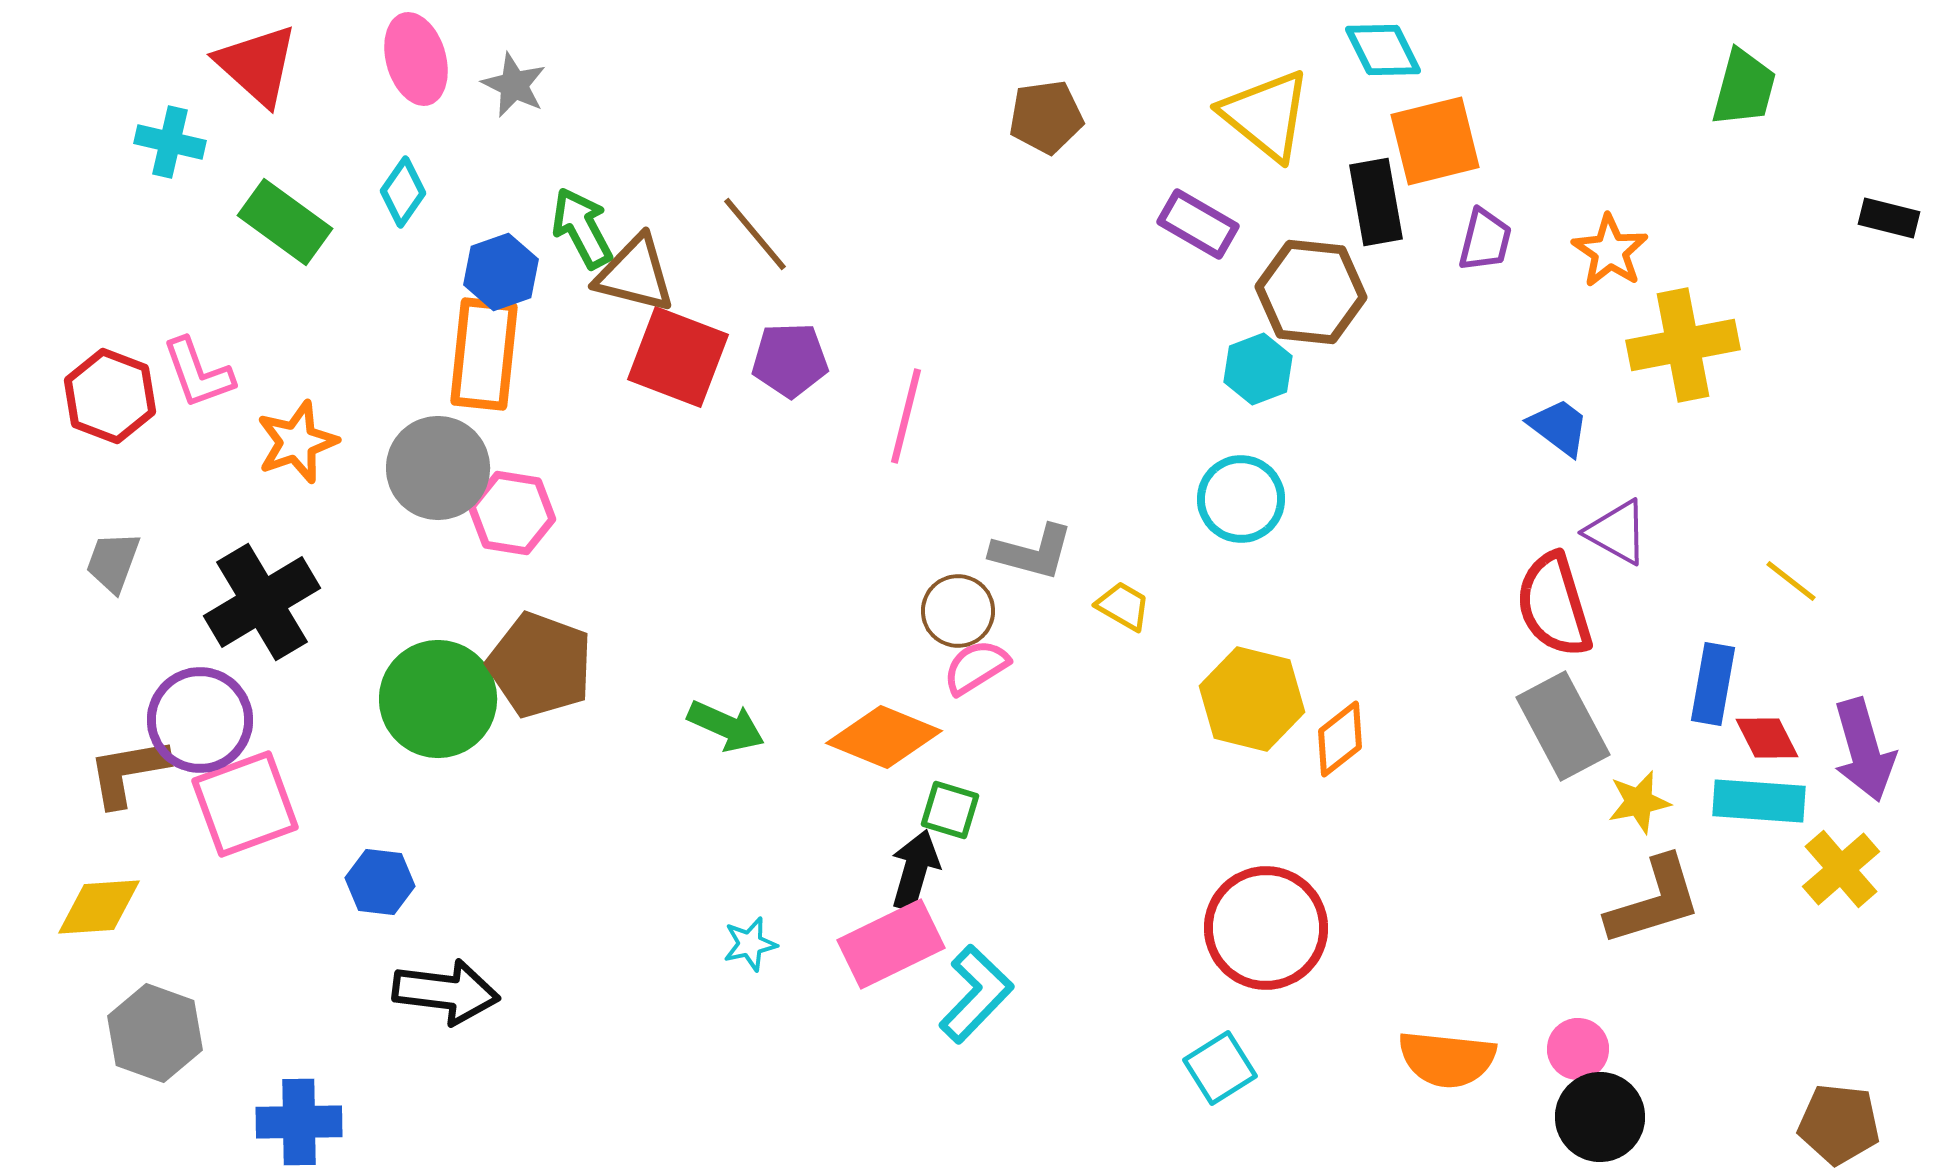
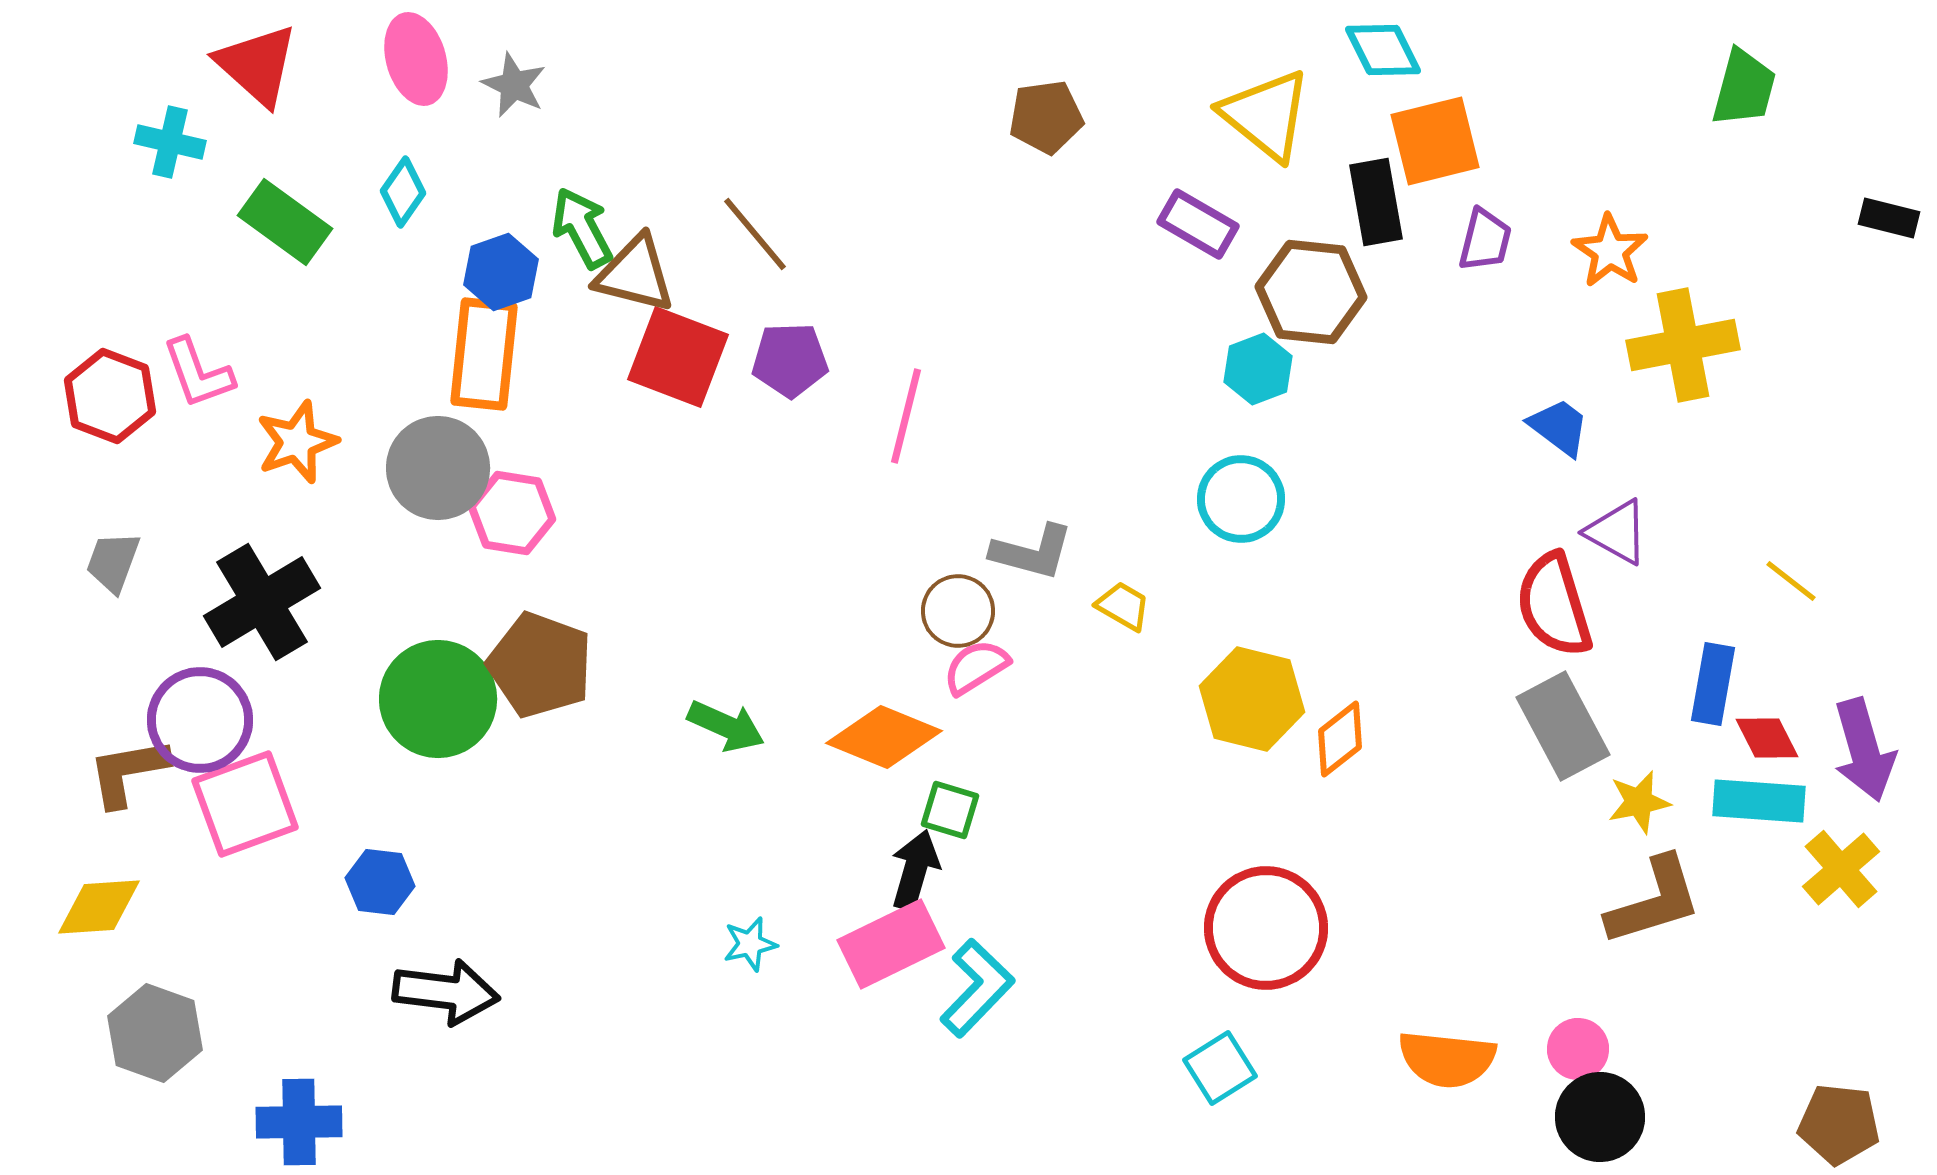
cyan L-shape at (976, 994): moved 1 px right, 6 px up
